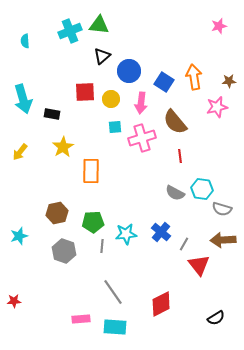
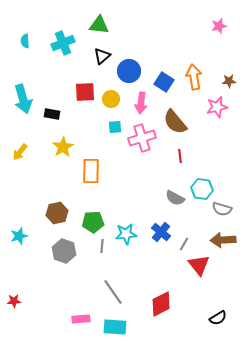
cyan cross at (70, 31): moved 7 px left, 12 px down
gray semicircle at (175, 193): moved 5 px down
black semicircle at (216, 318): moved 2 px right
